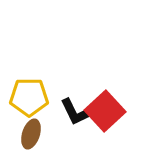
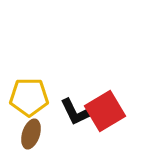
red square: rotated 12 degrees clockwise
